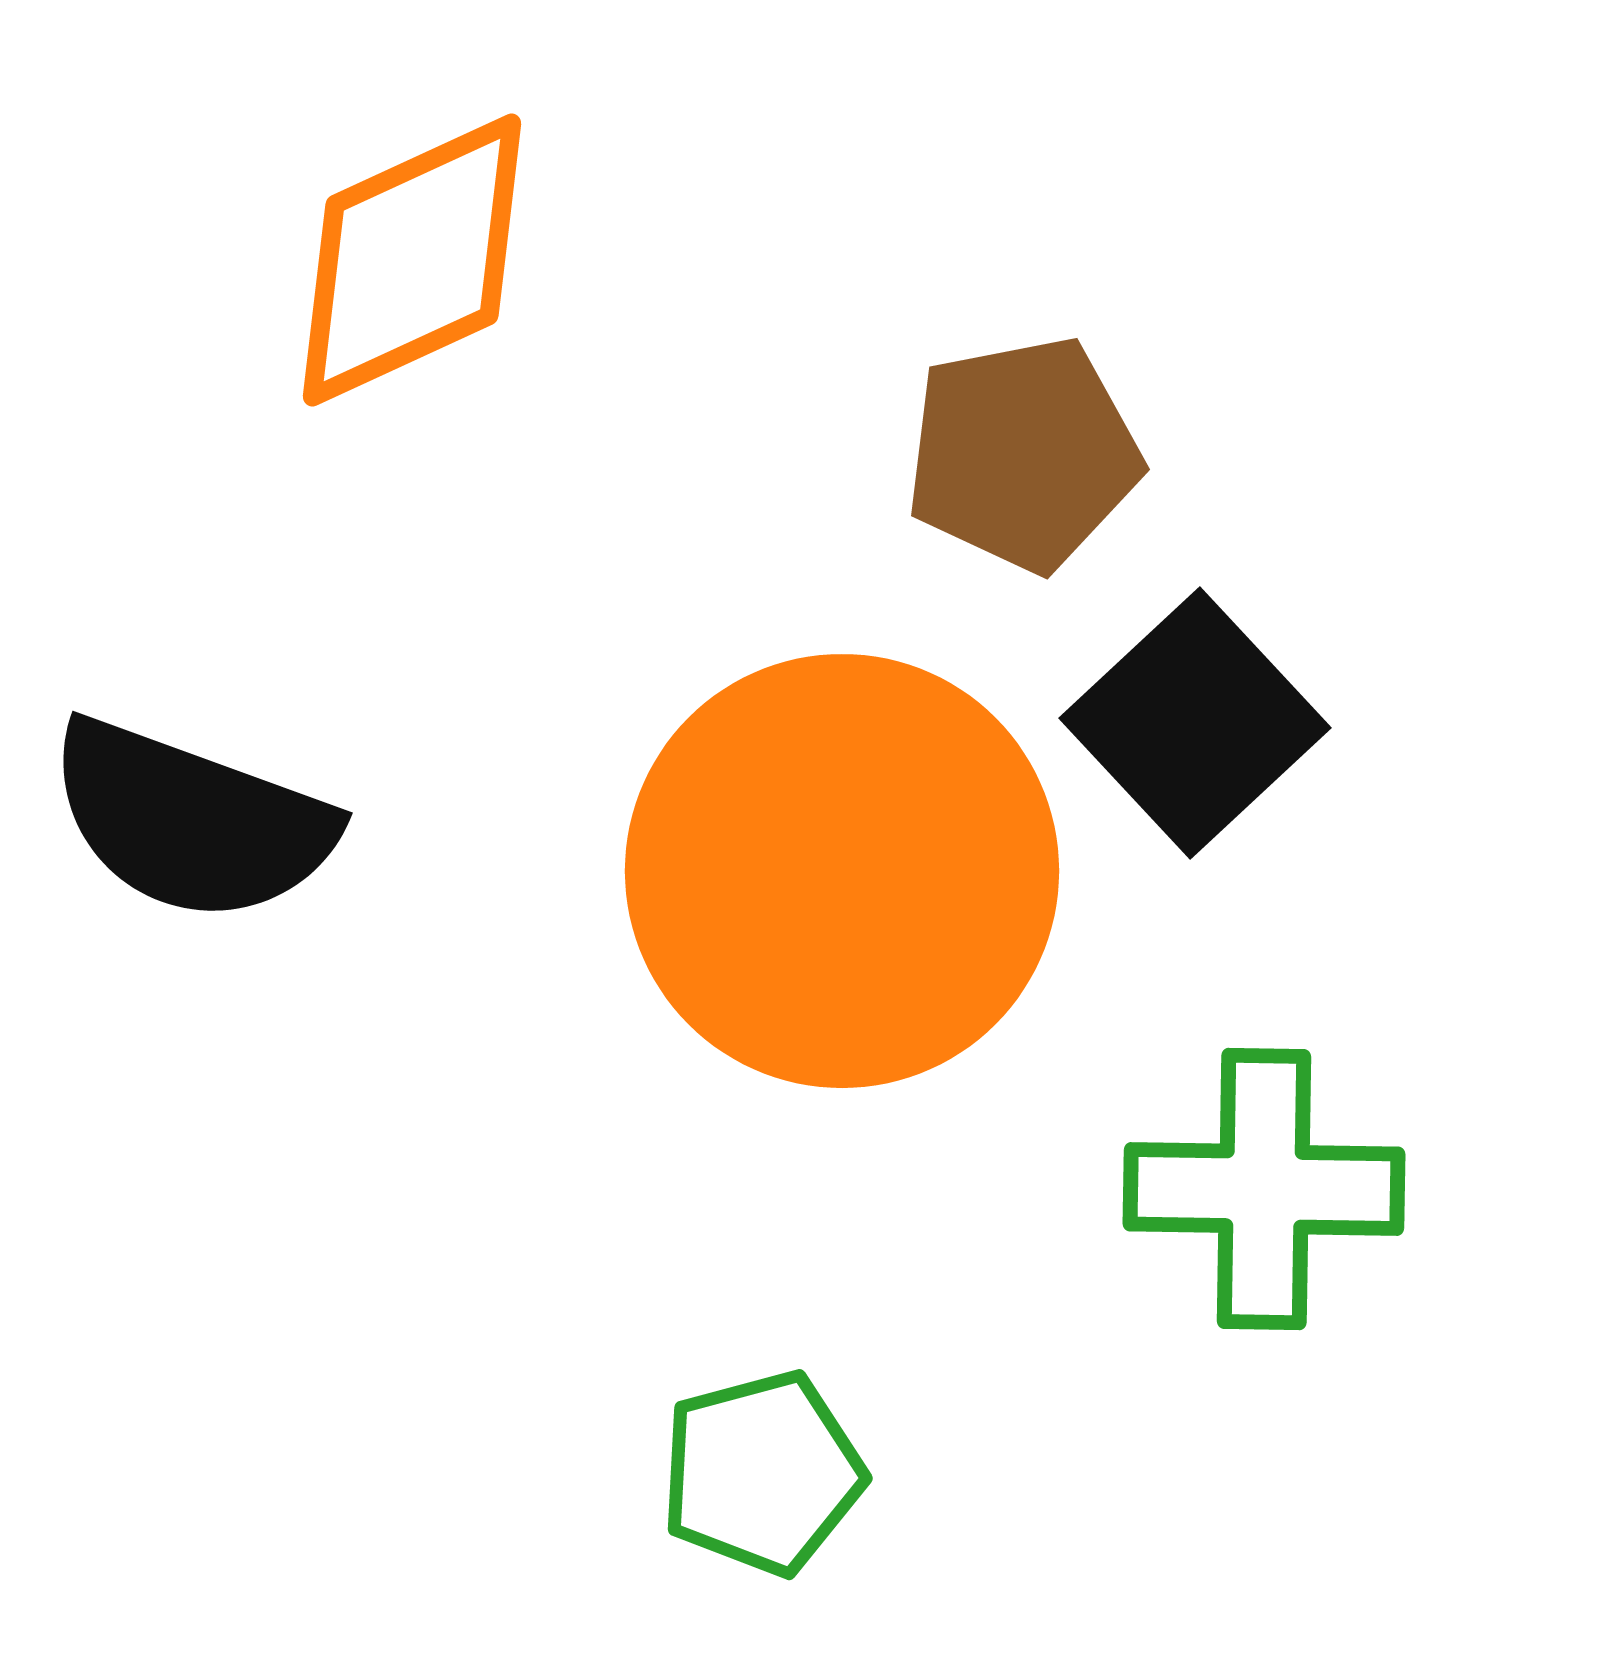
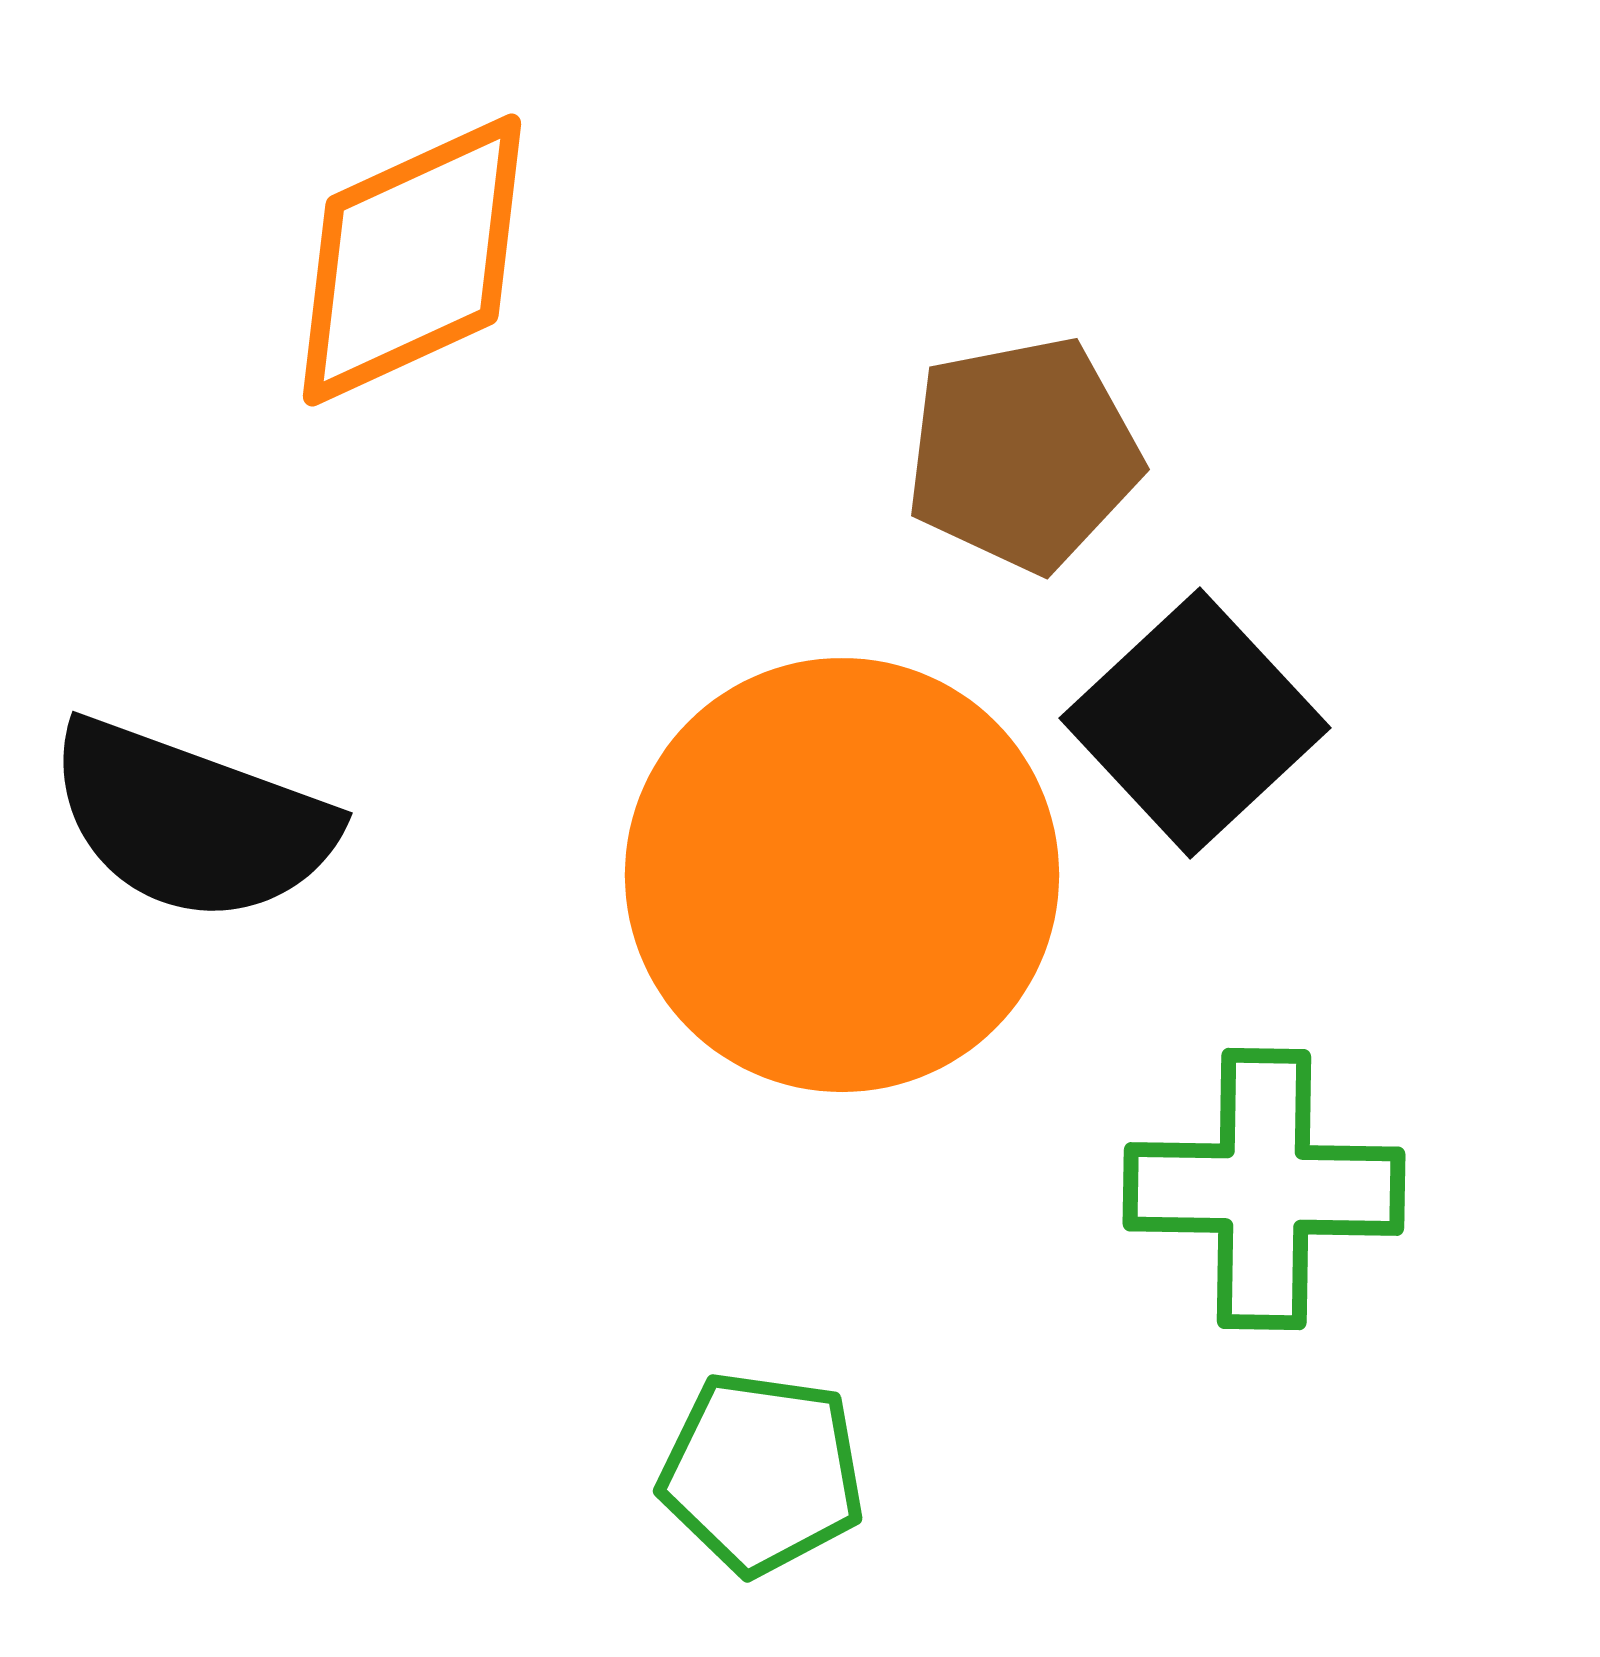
orange circle: moved 4 px down
green pentagon: rotated 23 degrees clockwise
